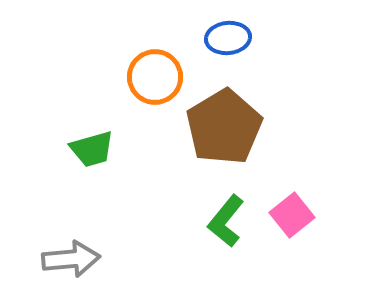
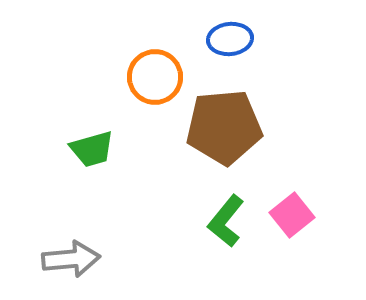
blue ellipse: moved 2 px right, 1 px down
brown pentagon: rotated 26 degrees clockwise
